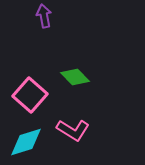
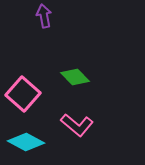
pink square: moved 7 px left, 1 px up
pink L-shape: moved 4 px right, 5 px up; rotated 8 degrees clockwise
cyan diamond: rotated 45 degrees clockwise
